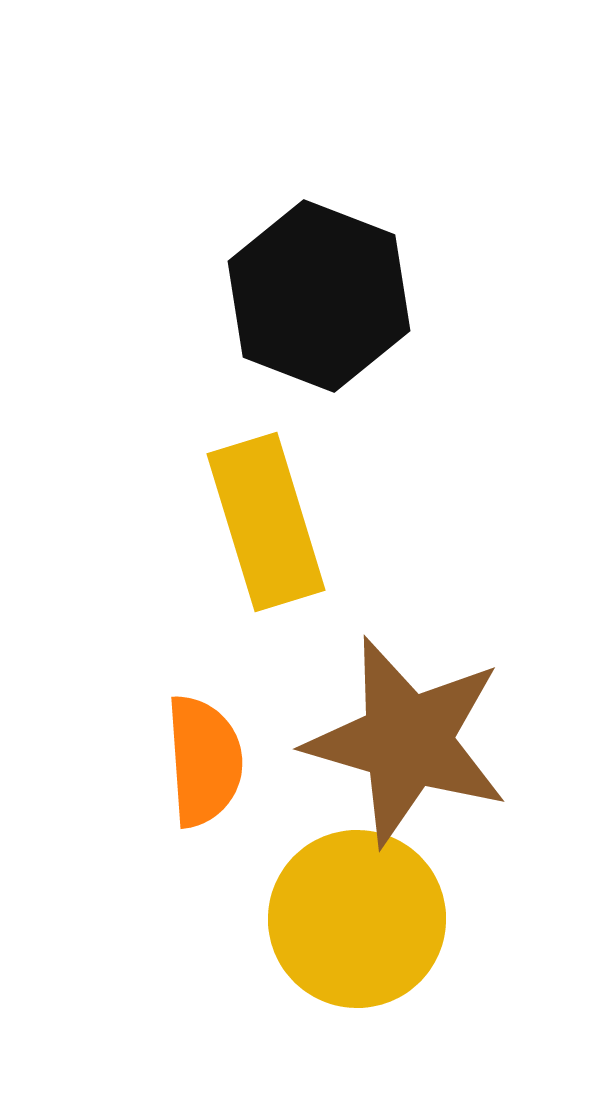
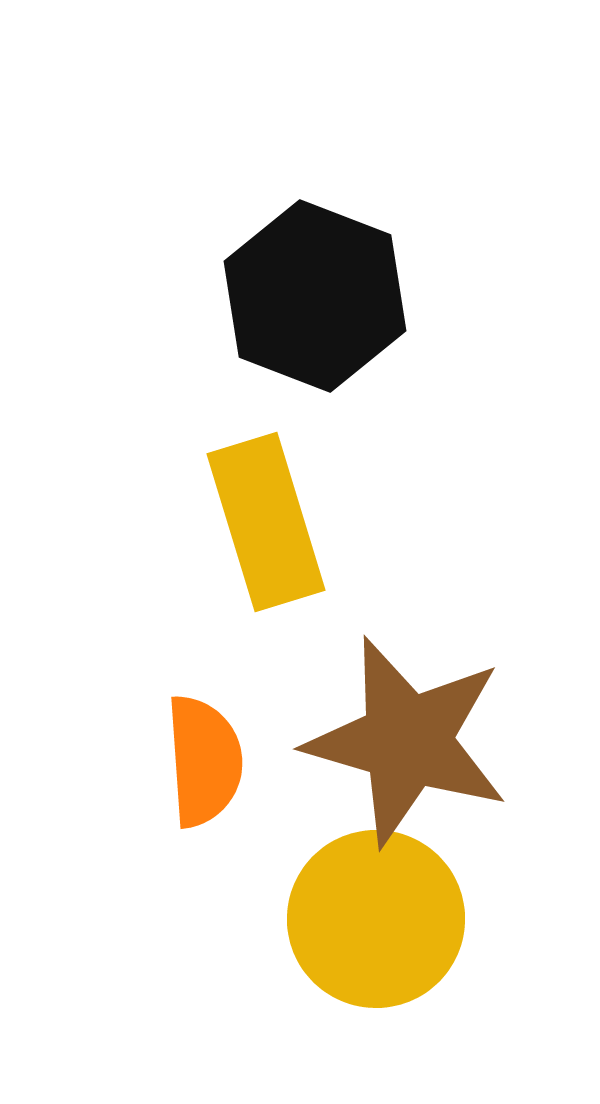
black hexagon: moved 4 px left
yellow circle: moved 19 px right
